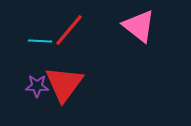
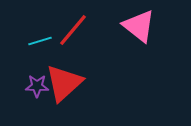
red line: moved 4 px right
cyan line: rotated 20 degrees counterclockwise
red triangle: moved 1 px up; rotated 12 degrees clockwise
